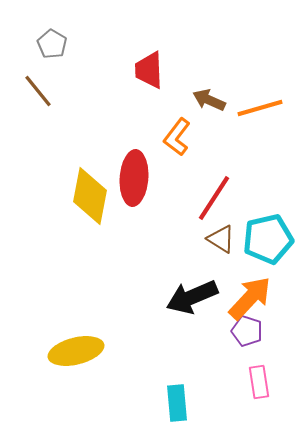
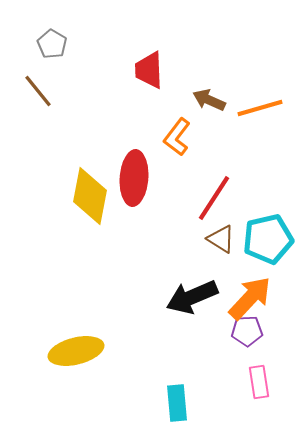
purple pentagon: rotated 20 degrees counterclockwise
